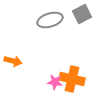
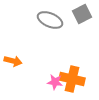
gray ellipse: rotated 40 degrees clockwise
